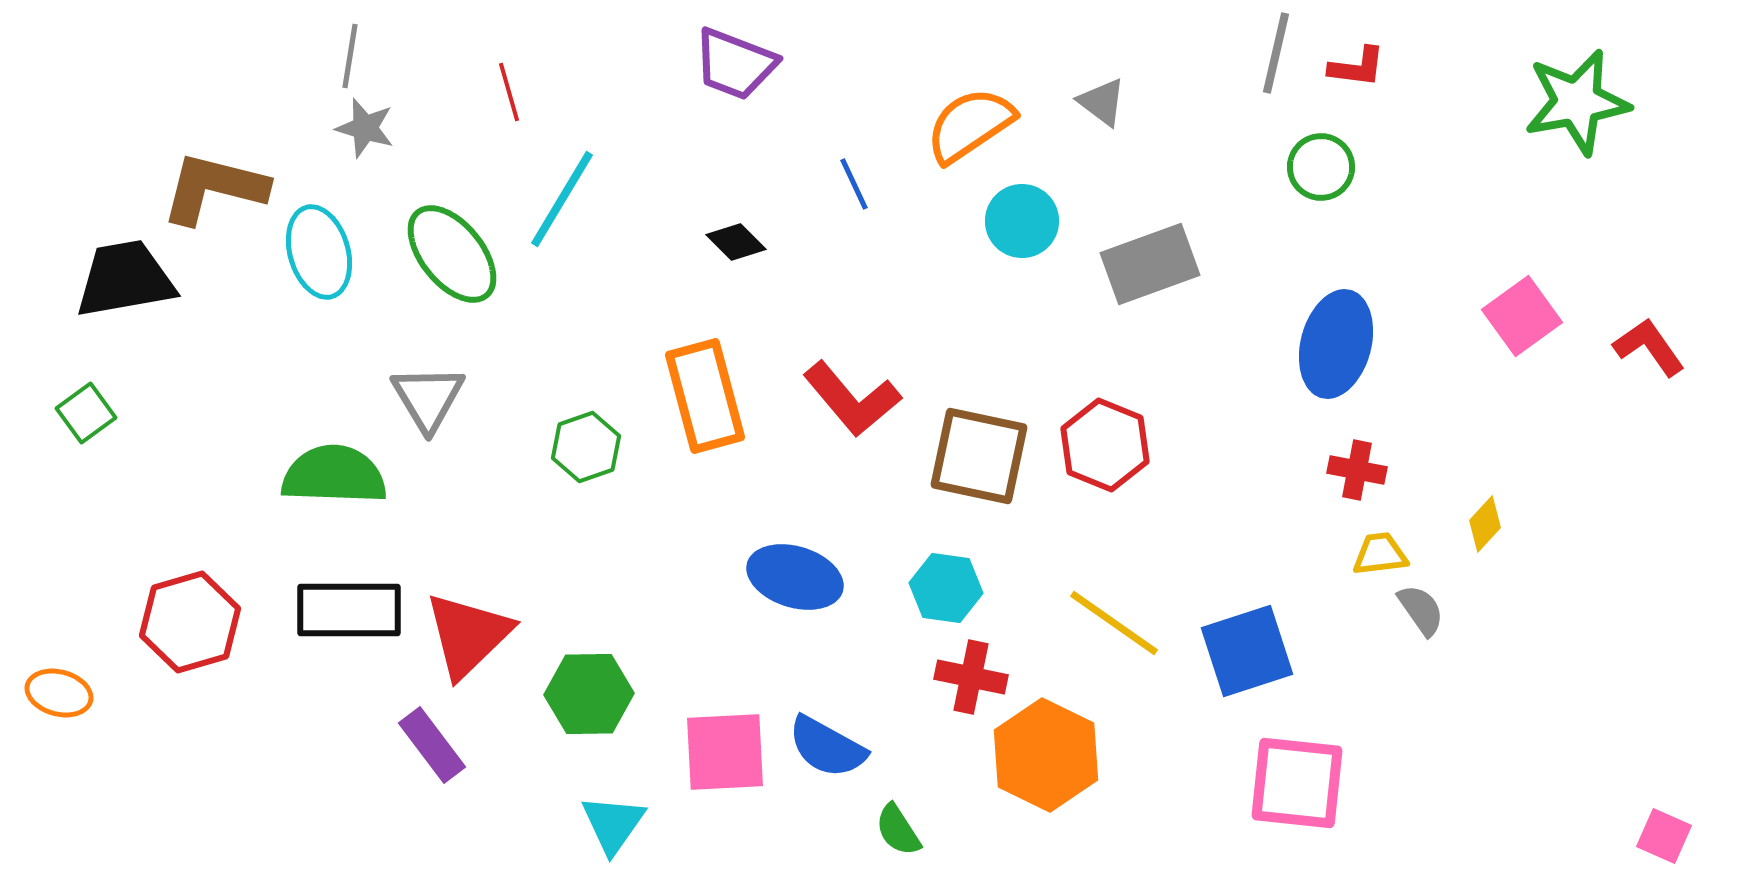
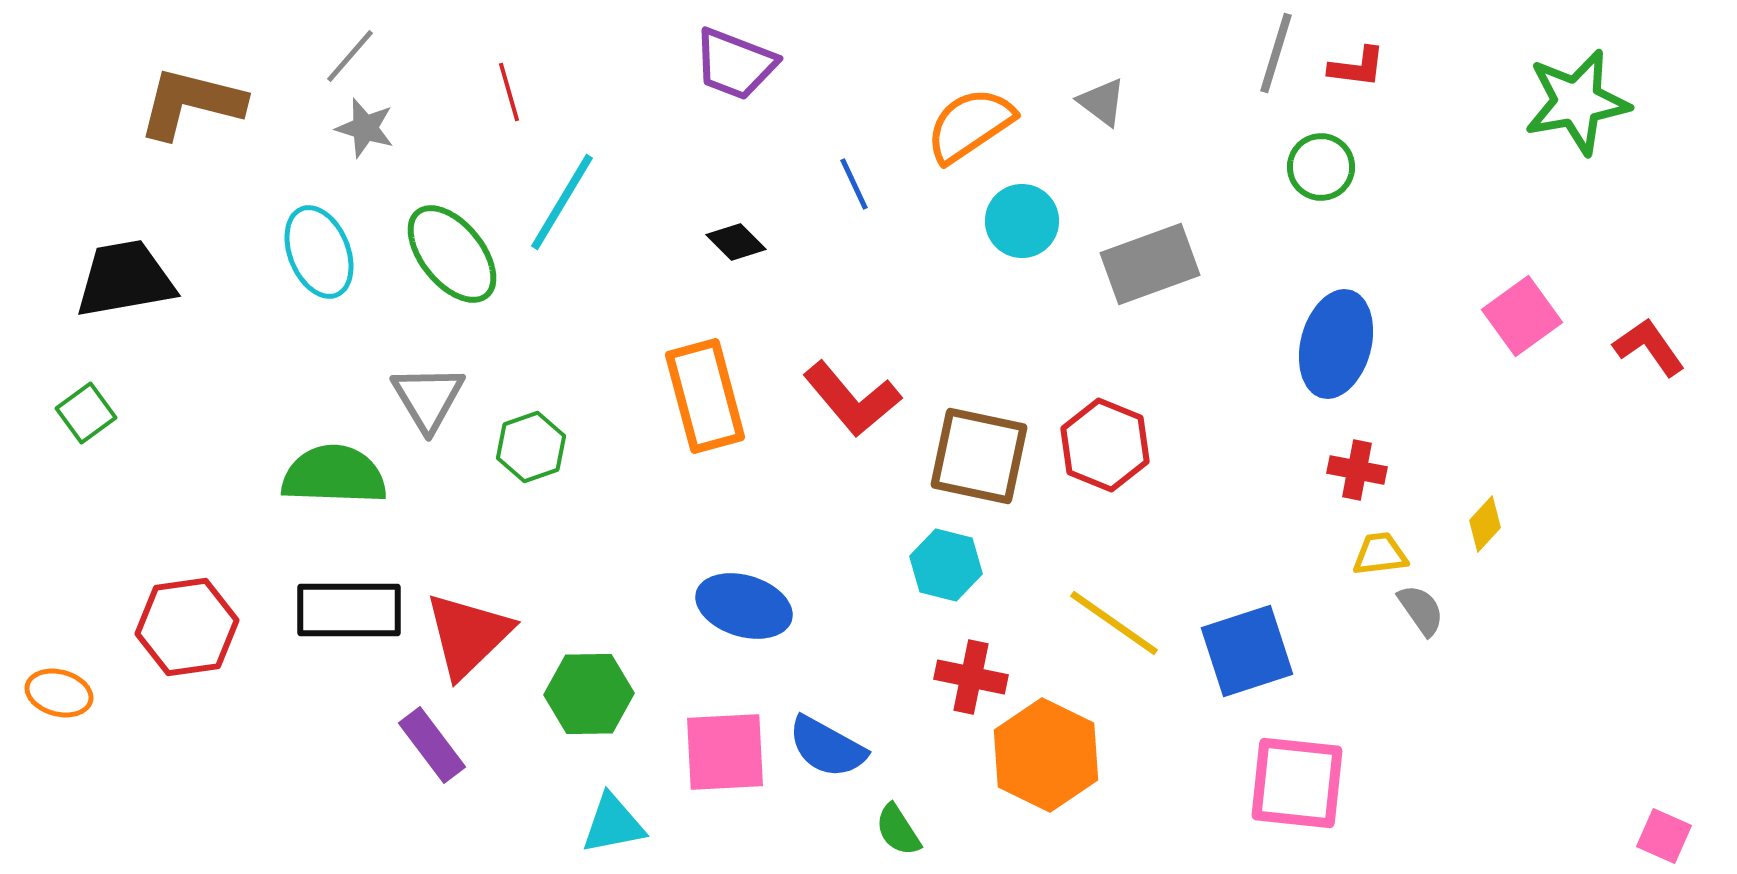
gray line at (1276, 53): rotated 4 degrees clockwise
gray line at (350, 56): rotated 32 degrees clockwise
brown L-shape at (214, 188): moved 23 px left, 85 px up
cyan line at (562, 199): moved 3 px down
cyan ellipse at (319, 252): rotated 6 degrees counterclockwise
green hexagon at (586, 447): moved 55 px left
blue ellipse at (795, 577): moved 51 px left, 29 px down
cyan hexagon at (946, 588): moved 23 px up; rotated 6 degrees clockwise
red hexagon at (190, 622): moved 3 px left, 5 px down; rotated 8 degrees clockwise
cyan triangle at (613, 824): rotated 44 degrees clockwise
